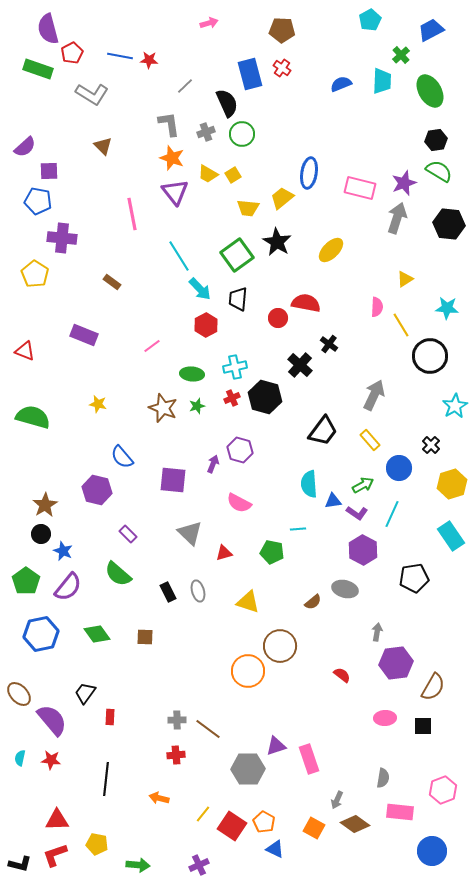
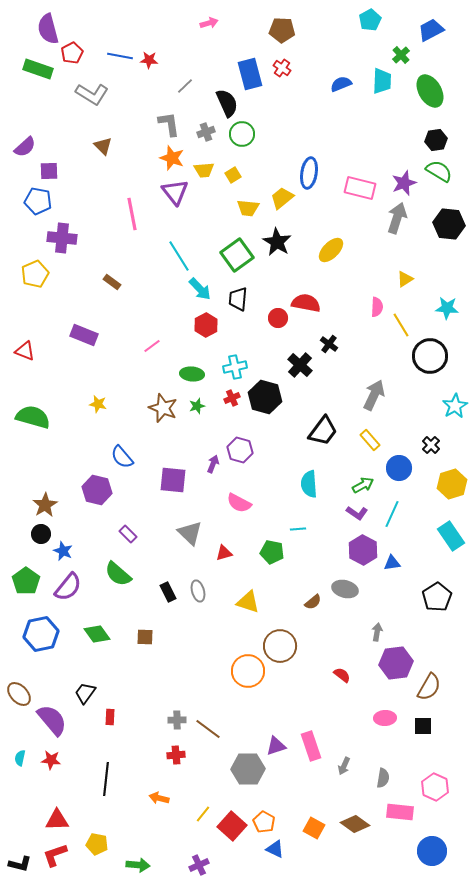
yellow trapezoid at (208, 174): moved 4 px left, 4 px up; rotated 35 degrees counterclockwise
yellow pentagon at (35, 274): rotated 16 degrees clockwise
blue triangle at (333, 501): moved 59 px right, 62 px down
black pentagon at (414, 578): moved 23 px right, 19 px down; rotated 24 degrees counterclockwise
brown semicircle at (433, 687): moved 4 px left
pink rectangle at (309, 759): moved 2 px right, 13 px up
pink hexagon at (443, 790): moved 8 px left, 3 px up; rotated 16 degrees counterclockwise
gray arrow at (337, 800): moved 7 px right, 34 px up
red square at (232, 826): rotated 8 degrees clockwise
